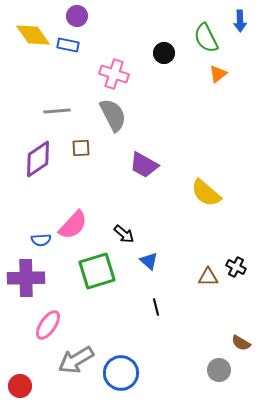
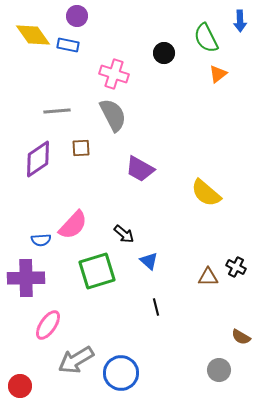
purple trapezoid: moved 4 px left, 4 px down
brown semicircle: moved 6 px up
